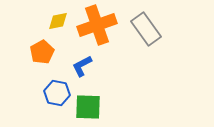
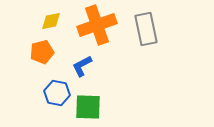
yellow diamond: moved 7 px left
gray rectangle: rotated 24 degrees clockwise
orange pentagon: rotated 15 degrees clockwise
